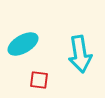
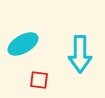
cyan arrow: rotated 9 degrees clockwise
